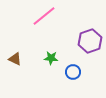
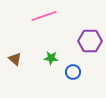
pink line: rotated 20 degrees clockwise
purple hexagon: rotated 20 degrees clockwise
brown triangle: rotated 16 degrees clockwise
